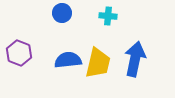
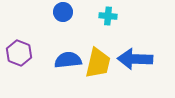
blue circle: moved 1 px right, 1 px up
blue arrow: rotated 100 degrees counterclockwise
